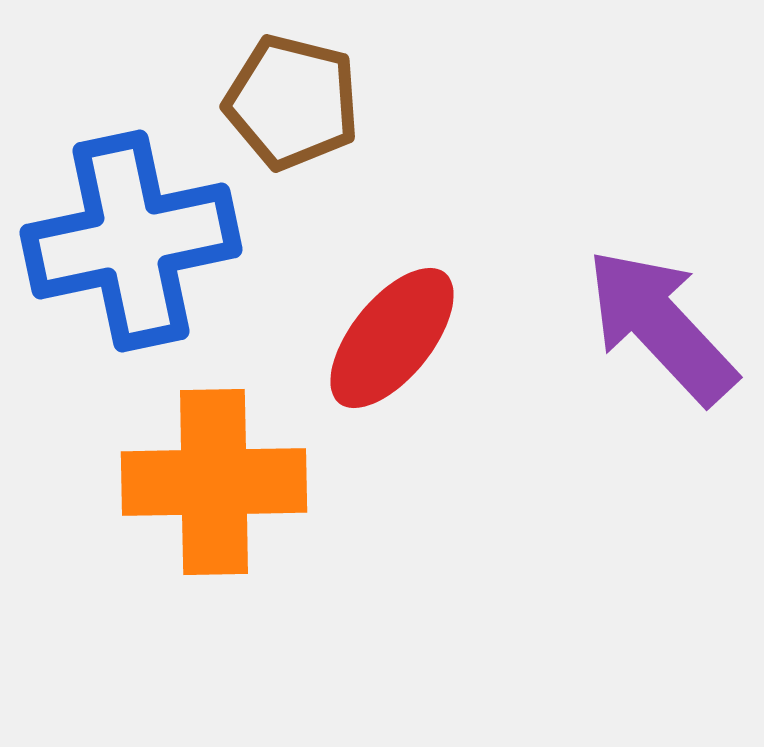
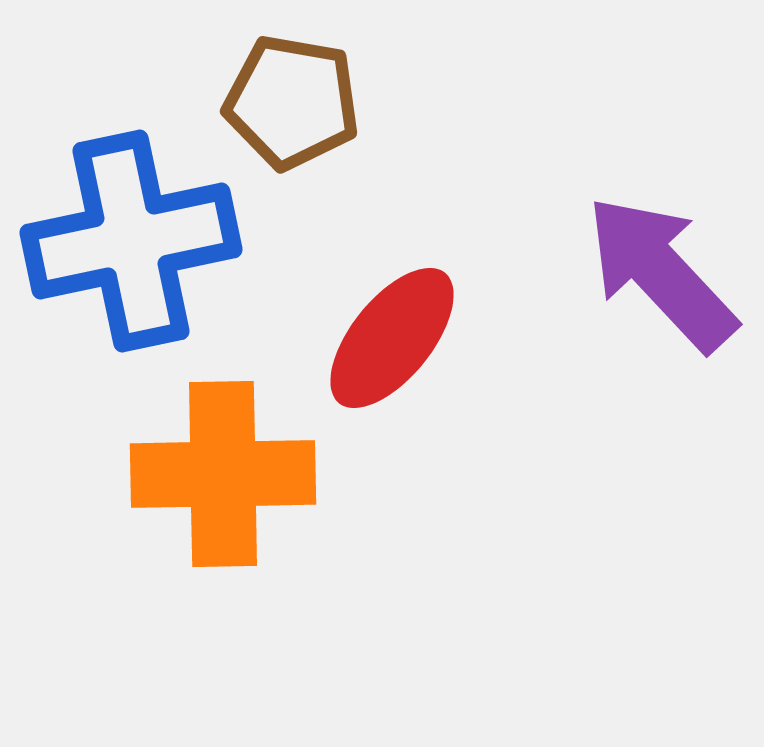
brown pentagon: rotated 4 degrees counterclockwise
purple arrow: moved 53 px up
orange cross: moved 9 px right, 8 px up
